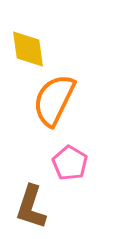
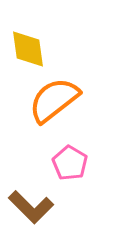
orange semicircle: rotated 26 degrees clockwise
brown L-shape: rotated 63 degrees counterclockwise
